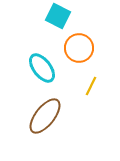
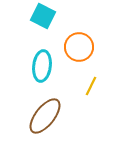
cyan square: moved 15 px left
orange circle: moved 1 px up
cyan ellipse: moved 2 px up; rotated 44 degrees clockwise
